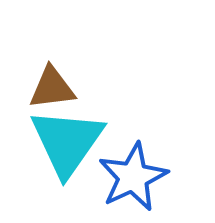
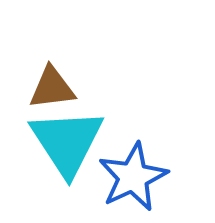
cyan triangle: rotated 8 degrees counterclockwise
